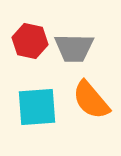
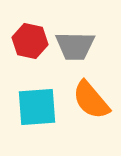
gray trapezoid: moved 1 px right, 2 px up
